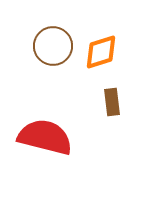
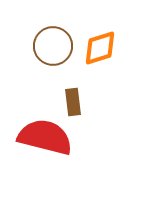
orange diamond: moved 1 px left, 4 px up
brown rectangle: moved 39 px left
